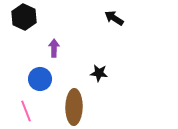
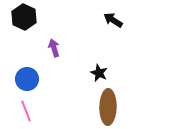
black arrow: moved 1 px left, 2 px down
purple arrow: rotated 18 degrees counterclockwise
black star: rotated 18 degrees clockwise
blue circle: moved 13 px left
brown ellipse: moved 34 px right
